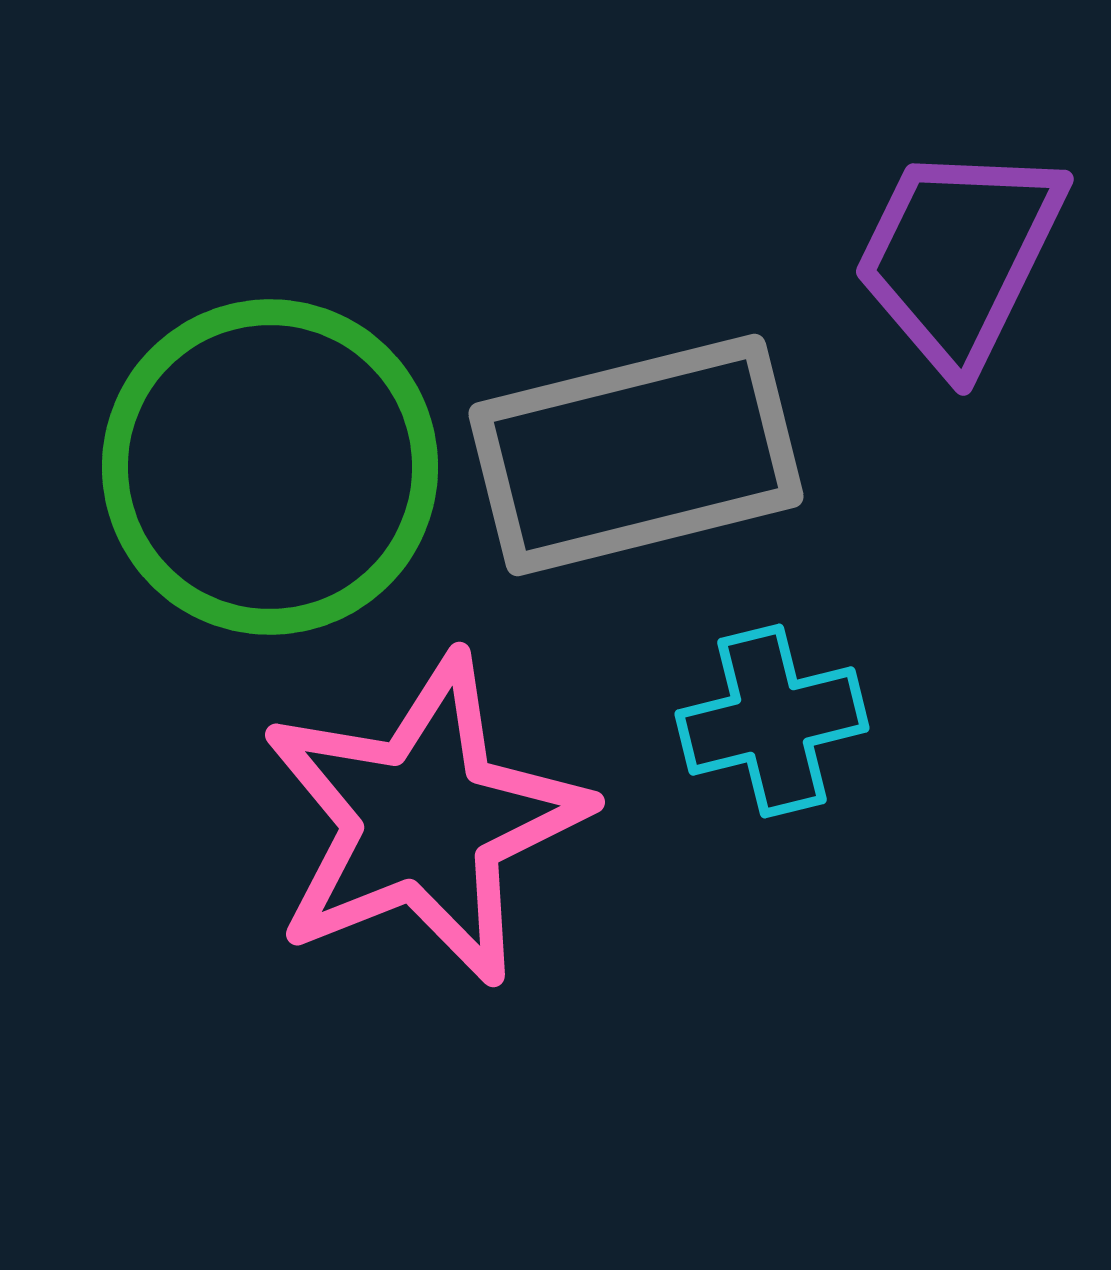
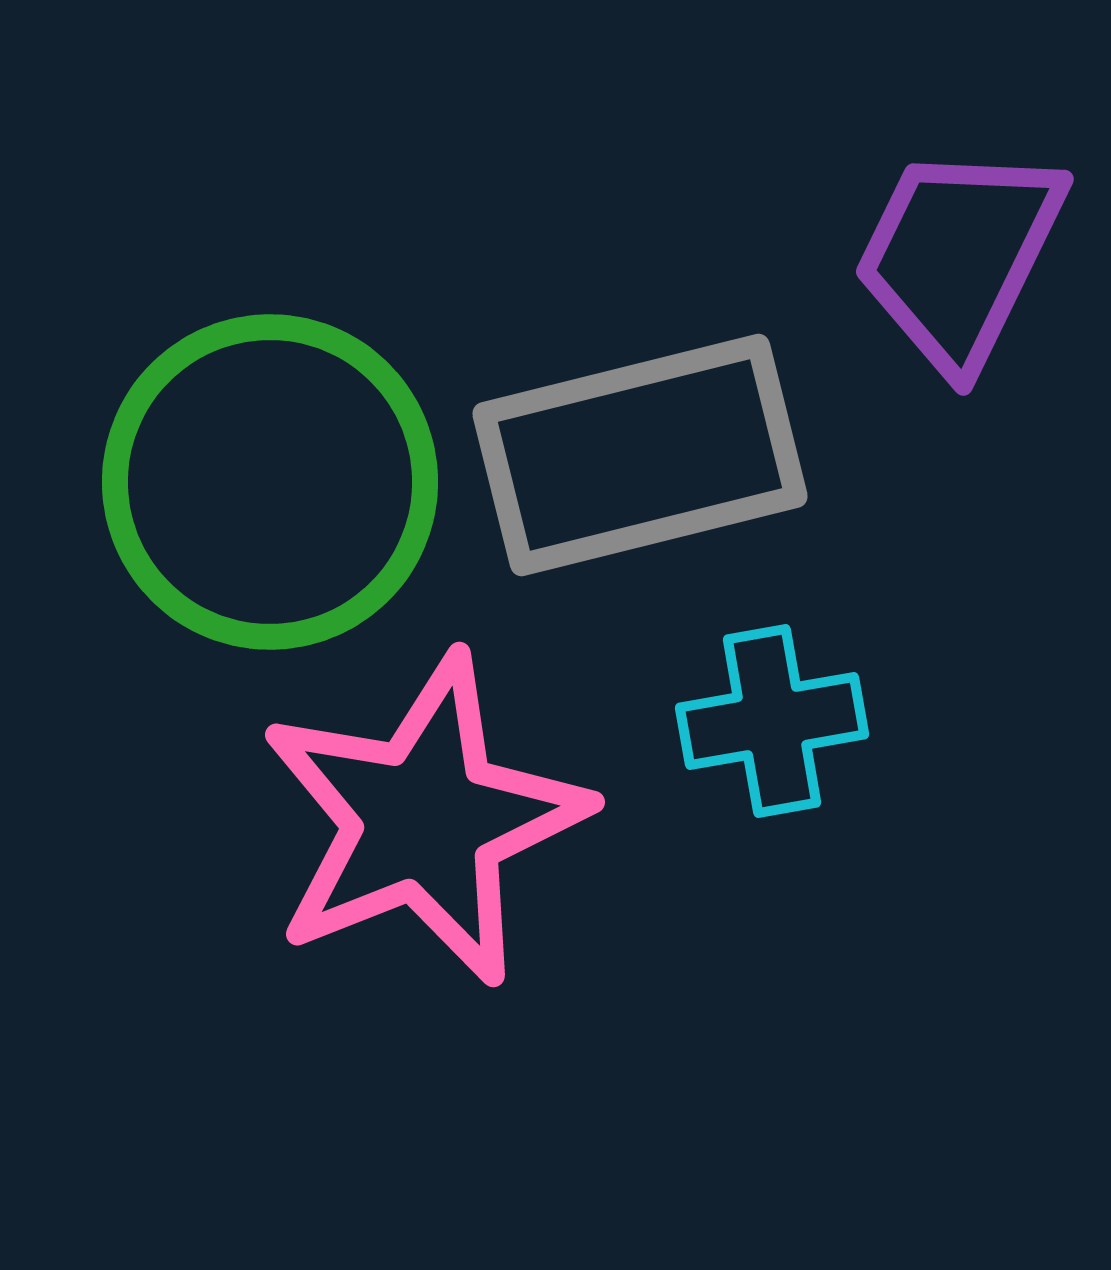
gray rectangle: moved 4 px right
green circle: moved 15 px down
cyan cross: rotated 4 degrees clockwise
